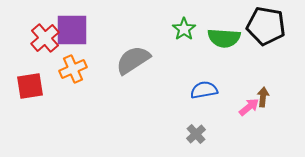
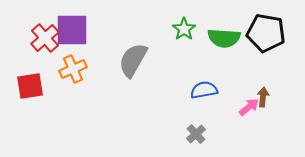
black pentagon: moved 7 px down
gray semicircle: rotated 27 degrees counterclockwise
